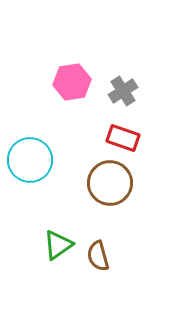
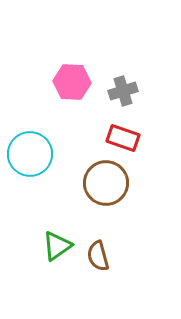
pink hexagon: rotated 12 degrees clockwise
gray cross: rotated 16 degrees clockwise
cyan circle: moved 6 px up
brown circle: moved 4 px left
green triangle: moved 1 px left, 1 px down
